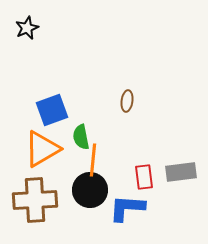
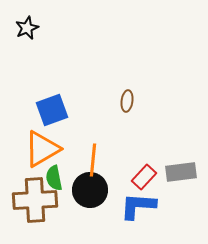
green semicircle: moved 27 px left, 41 px down
red rectangle: rotated 50 degrees clockwise
blue L-shape: moved 11 px right, 2 px up
